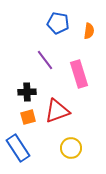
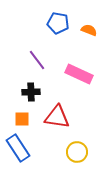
orange semicircle: moved 1 px up; rotated 77 degrees counterclockwise
purple line: moved 8 px left
pink rectangle: rotated 48 degrees counterclockwise
black cross: moved 4 px right
red triangle: moved 6 px down; rotated 28 degrees clockwise
orange square: moved 6 px left, 2 px down; rotated 14 degrees clockwise
yellow circle: moved 6 px right, 4 px down
